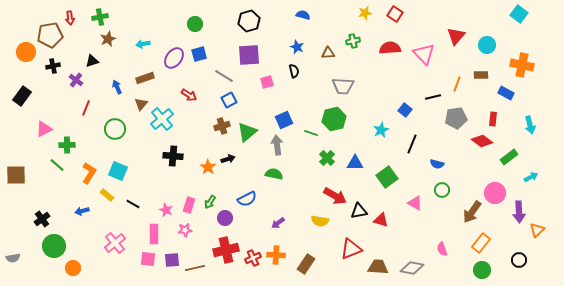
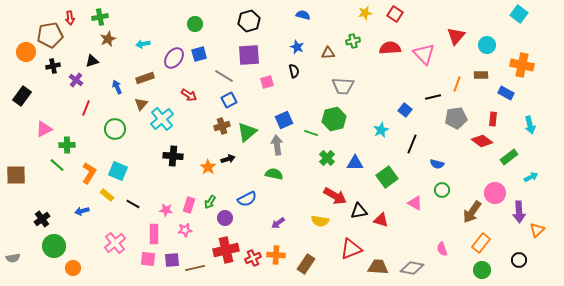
pink star at (166, 210): rotated 16 degrees counterclockwise
